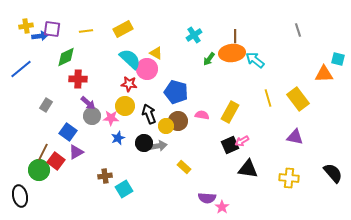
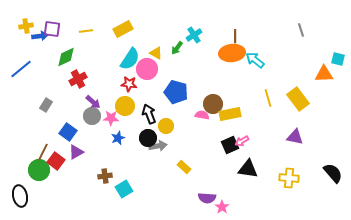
gray line at (298, 30): moved 3 px right
cyan semicircle at (130, 59): rotated 80 degrees clockwise
green arrow at (209, 59): moved 32 px left, 11 px up
red cross at (78, 79): rotated 30 degrees counterclockwise
purple arrow at (88, 103): moved 5 px right, 1 px up
yellow rectangle at (230, 112): moved 2 px down; rotated 50 degrees clockwise
brown circle at (178, 121): moved 35 px right, 17 px up
black circle at (144, 143): moved 4 px right, 5 px up
